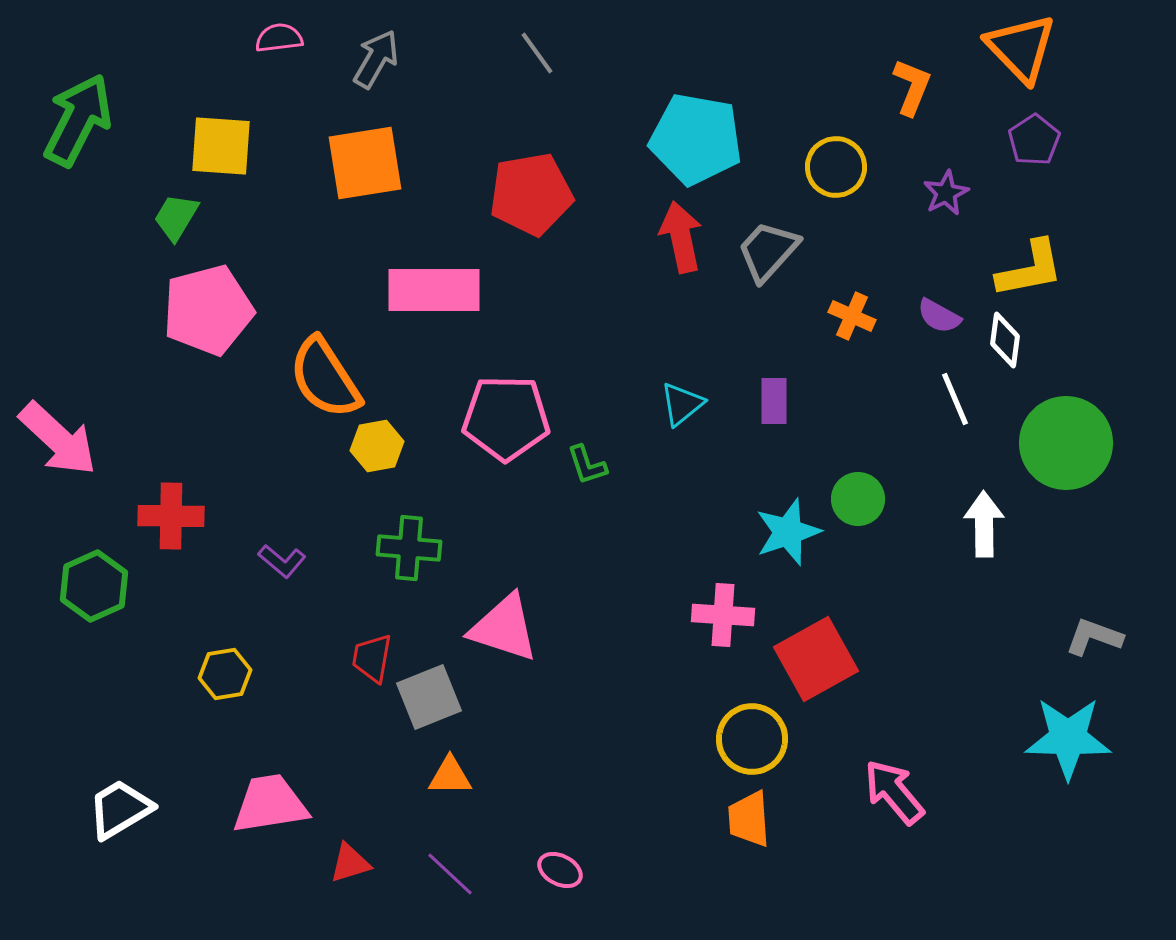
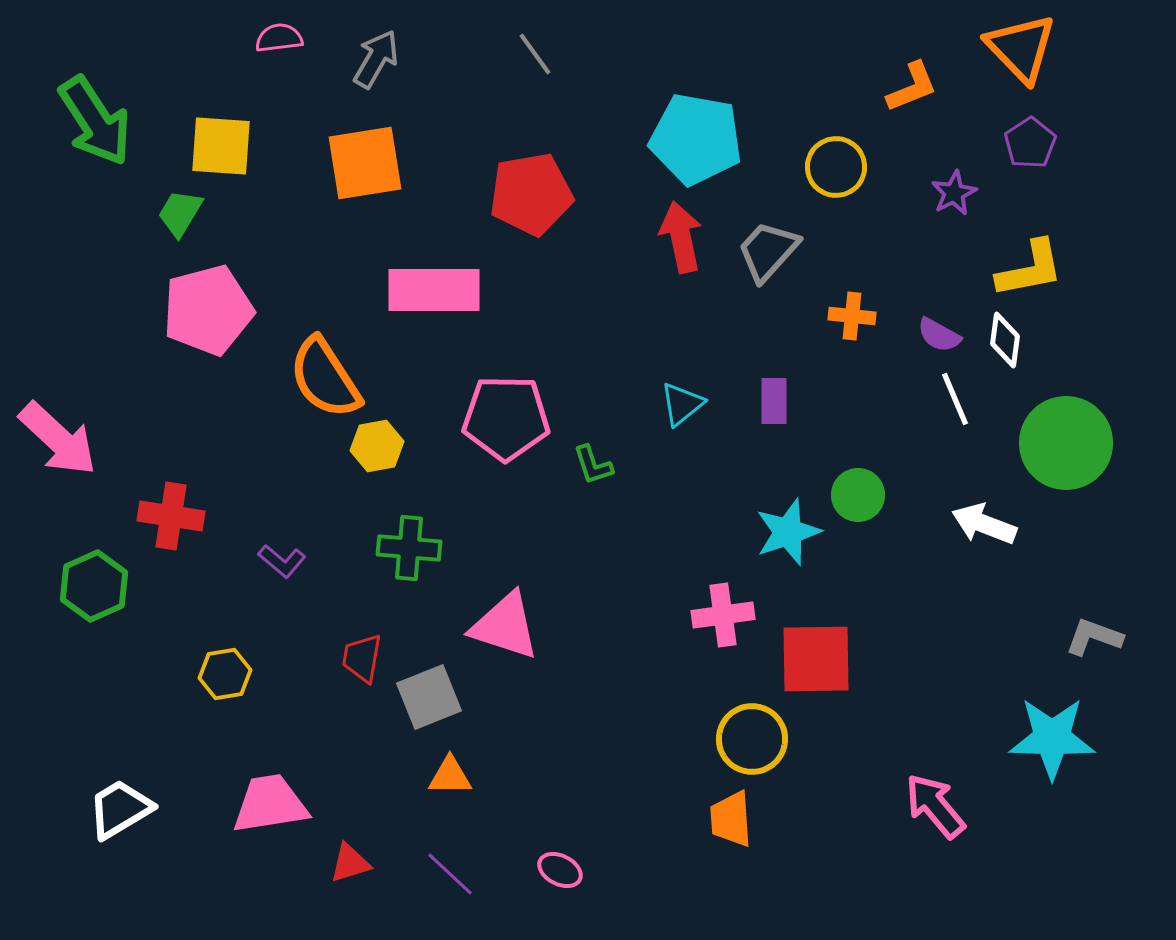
gray line at (537, 53): moved 2 px left, 1 px down
orange L-shape at (912, 87): rotated 46 degrees clockwise
green arrow at (78, 120): moved 17 px right, 1 px down; rotated 120 degrees clockwise
purple pentagon at (1034, 140): moved 4 px left, 3 px down
purple star at (946, 193): moved 8 px right
green trapezoid at (176, 217): moved 4 px right, 4 px up
orange cross at (852, 316): rotated 18 degrees counterclockwise
purple semicircle at (939, 316): moved 19 px down
green L-shape at (587, 465): moved 6 px right
green circle at (858, 499): moved 4 px up
red cross at (171, 516): rotated 8 degrees clockwise
white arrow at (984, 524): rotated 68 degrees counterclockwise
pink cross at (723, 615): rotated 12 degrees counterclockwise
pink triangle at (504, 628): moved 1 px right, 2 px up
red trapezoid at (372, 658): moved 10 px left
red square at (816, 659): rotated 28 degrees clockwise
cyan star at (1068, 738): moved 16 px left
pink arrow at (894, 792): moved 41 px right, 14 px down
orange trapezoid at (749, 819): moved 18 px left
